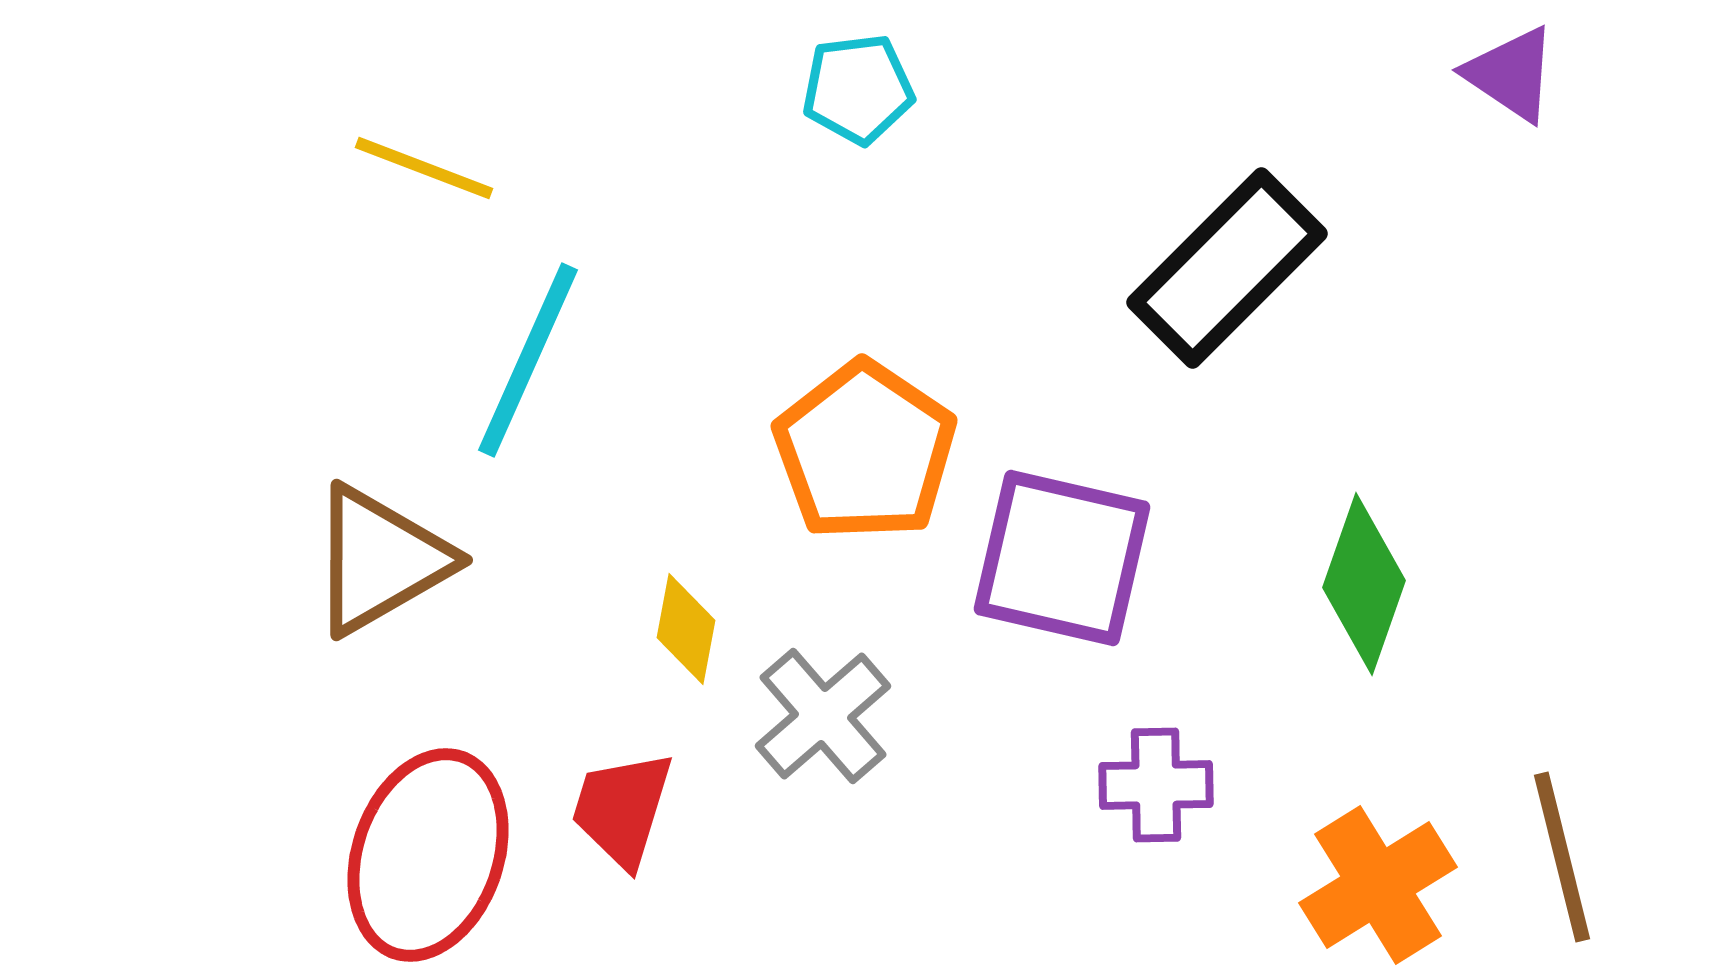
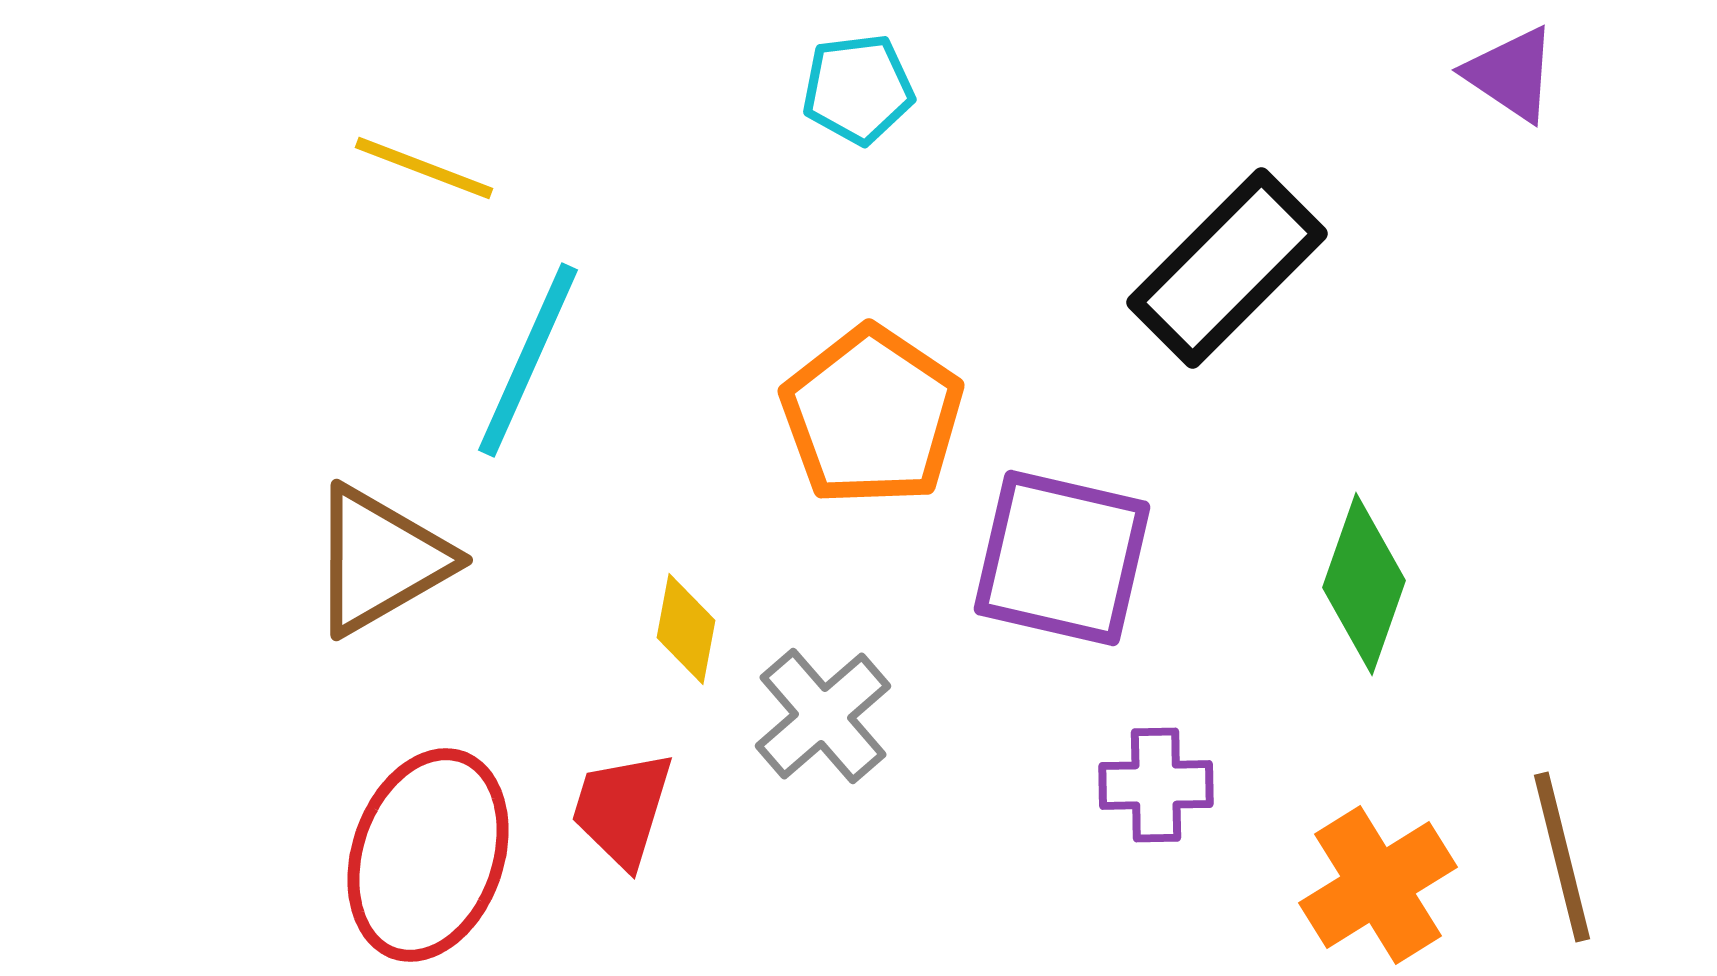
orange pentagon: moved 7 px right, 35 px up
